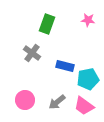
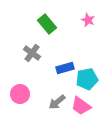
pink star: rotated 16 degrees clockwise
green rectangle: rotated 60 degrees counterclockwise
blue rectangle: moved 2 px down; rotated 30 degrees counterclockwise
cyan pentagon: moved 1 px left
pink circle: moved 5 px left, 6 px up
pink trapezoid: moved 3 px left
